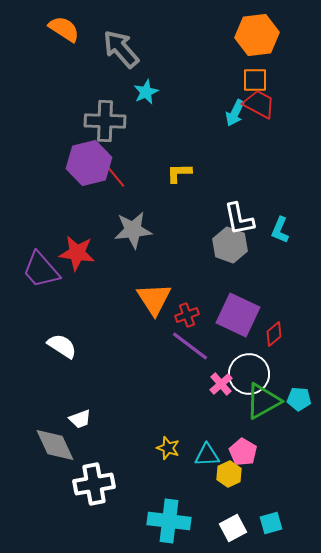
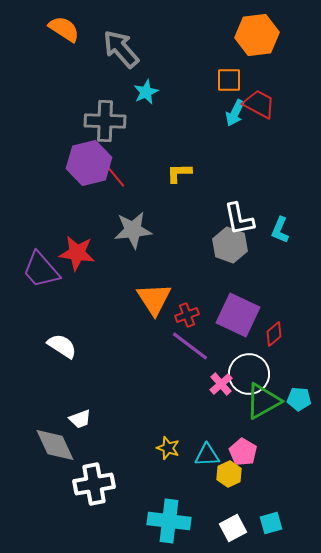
orange square: moved 26 px left
